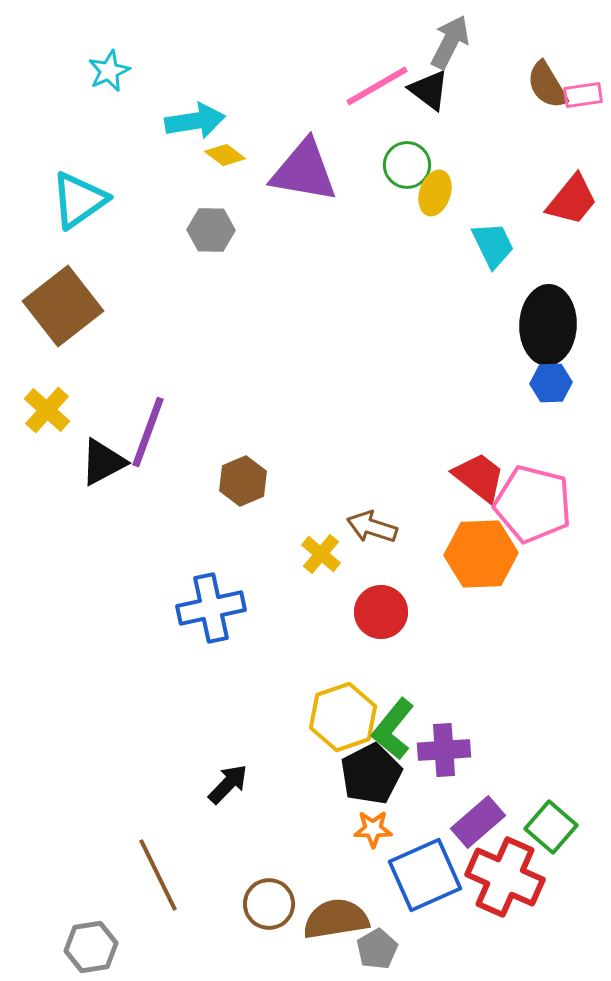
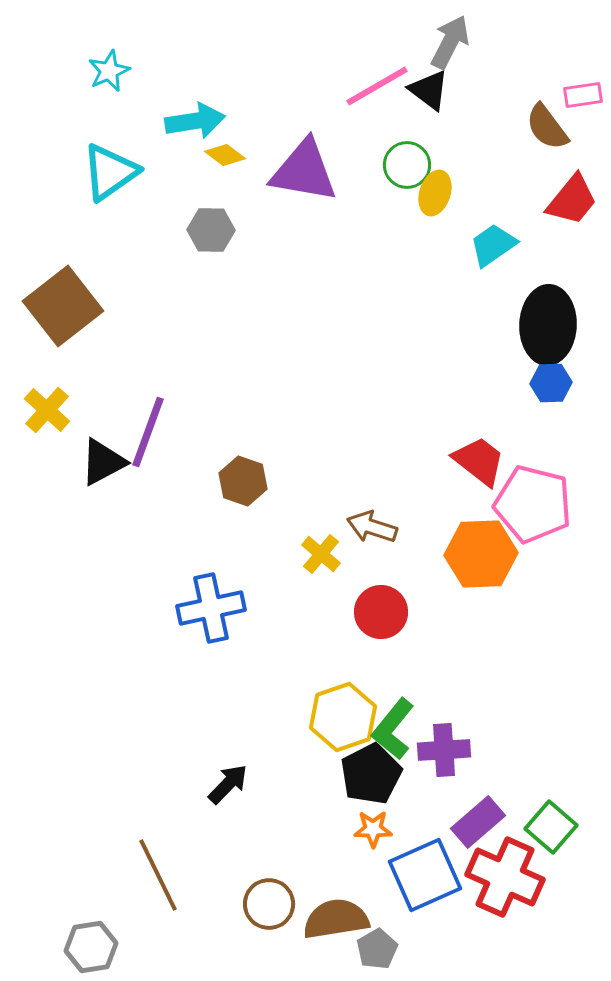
brown semicircle at (547, 85): moved 42 px down; rotated 6 degrees counterclockwise
cyan triangle at (79, 200): moved 31 px right, 28 px up
cyan trapezoid at (493, 245): rotated 99 degrees counterclockwise
red trapezoid at (479, 477): moved 16 px up
brown hexagon at (243, 481): rotated 18 degrees counterclockwise
